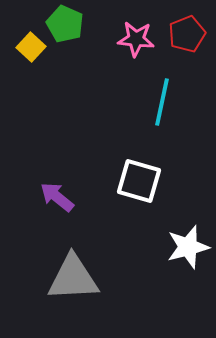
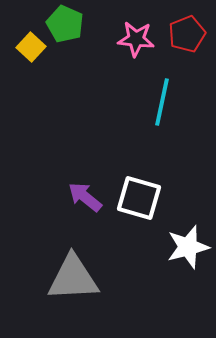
white square: moved 17 px down
purple arrow: moved 28 px right
